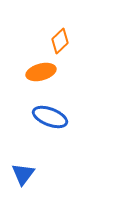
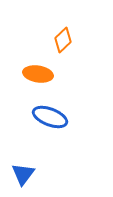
orange diamond: moved 3 px right, 1 px up
orange ellipse: moved 3 px left, 2 px down; rotated 24 degrees clockwise
